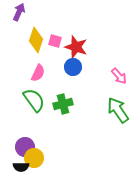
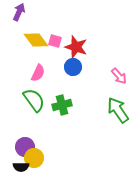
yellow diamond: rotated 55 degrees counterclockwise
green cross: moved 1 px left, 1 px down
